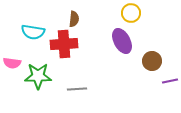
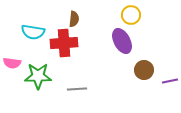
yellow circle: moved 2 px down
red cross: moved 1 px up
brown circle: moved 8 px left, 9 px down
